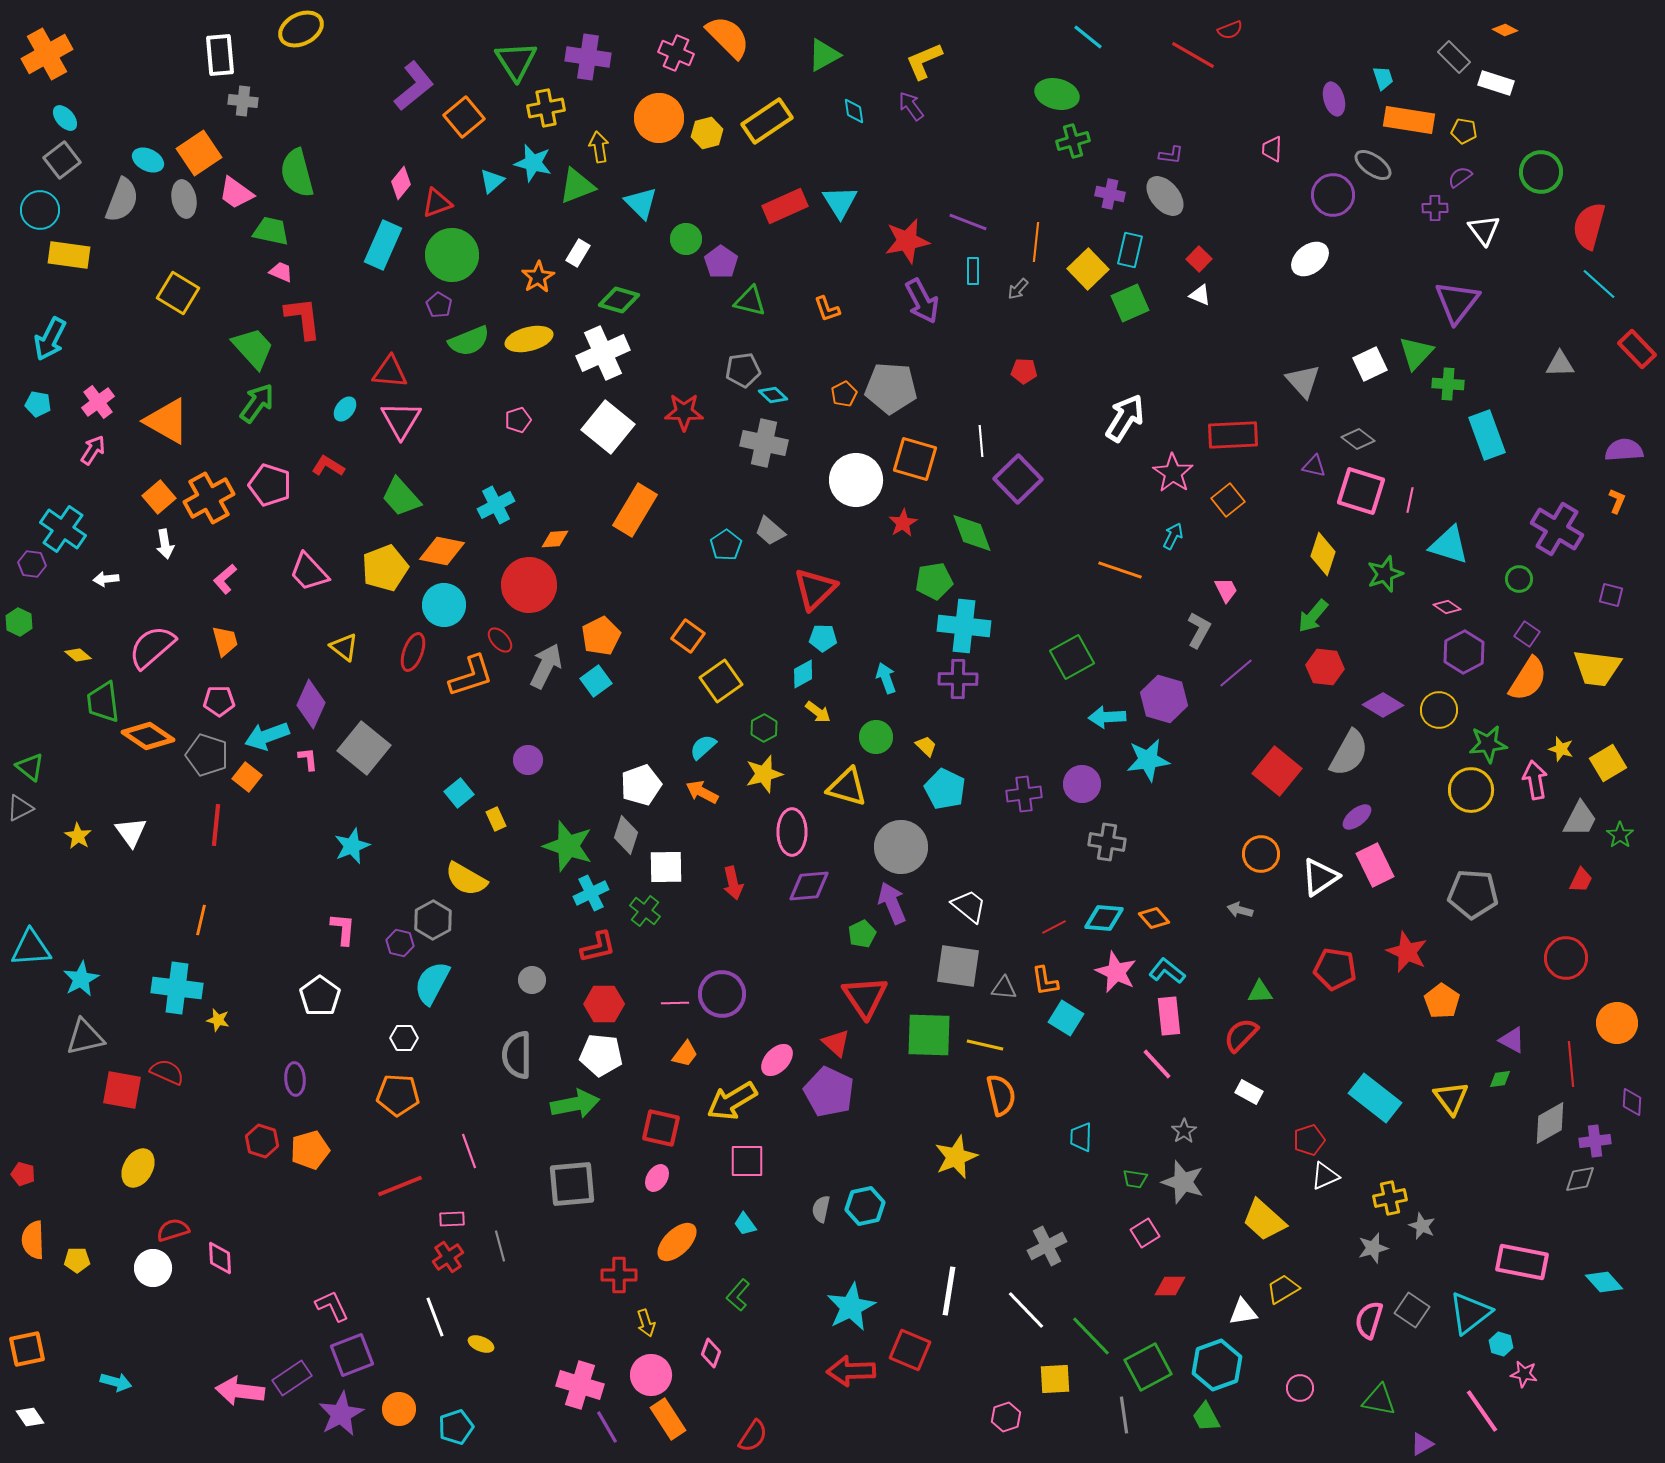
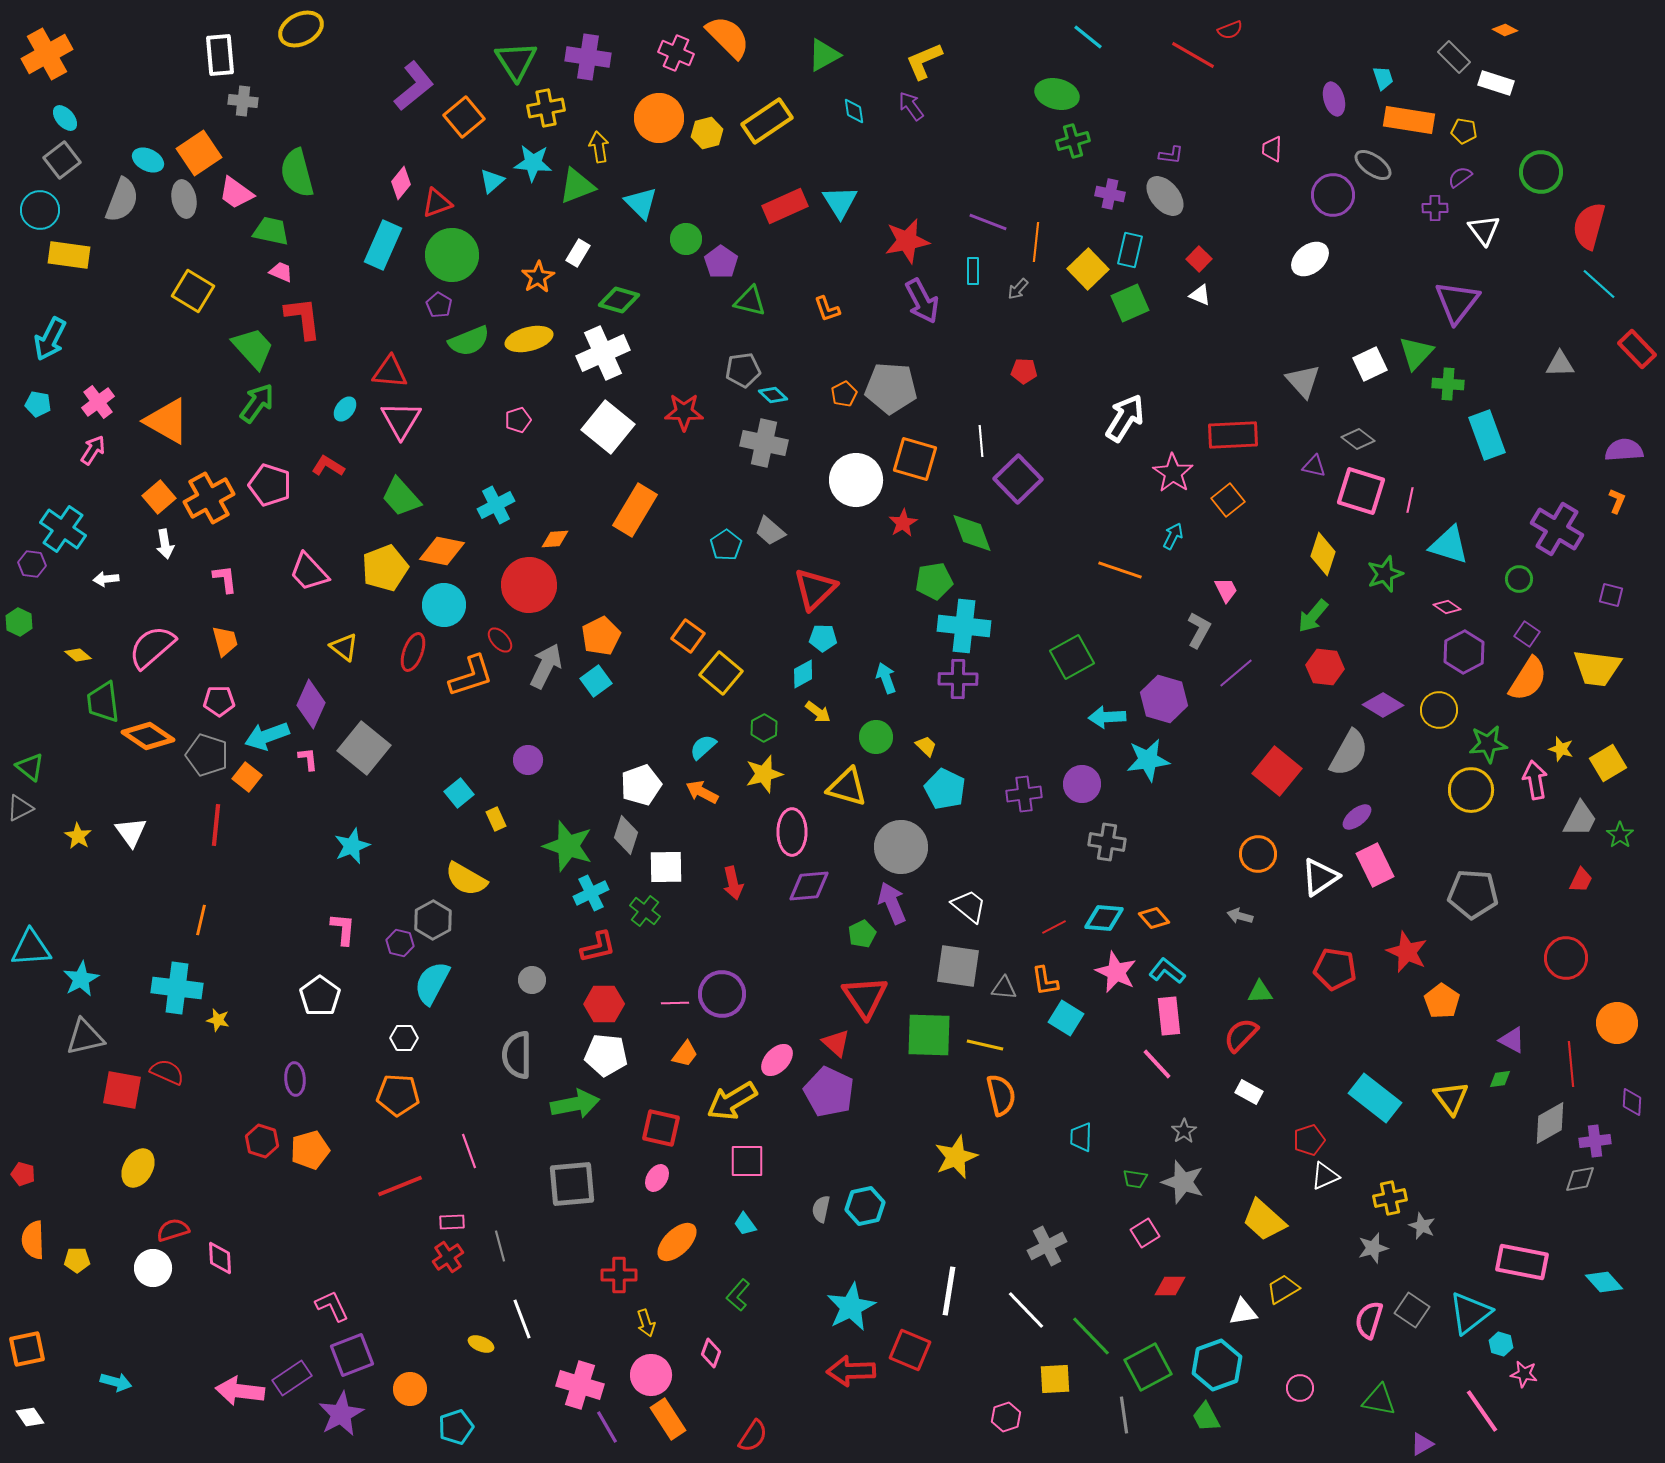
cyan star at (533, 163): rotated 9 degrees counterclockwise
purple line at (968, 222): moved 20 px right
yellow square at (178, 293): moved 15 px right, 2 px up
pink L-shape at (225, 579): rotated 124 degrees clockwise
yellow square at (721, 681): moved 8 px up; rotated 15 degrees counterclockwise
orange circle at (1261, 854): moved 3 px left
gray arrow at (1240, 910): moved 6 px down
white pentagon at (601, 1055): moved 5 px right
pink rectangle at (452, 1219): moved 3 px down
white line at (435, 1317): moved 87 px right, 2 px down
orange circle at (399, 1409): moved 11 px right, 20 px up
